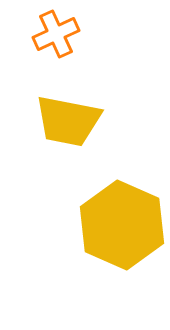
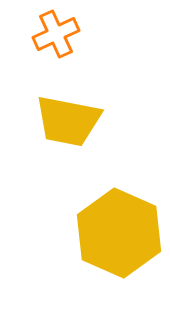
yellow hexagon: moved 3 px left, 8 px down
